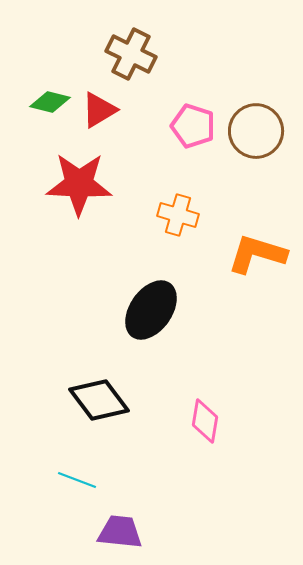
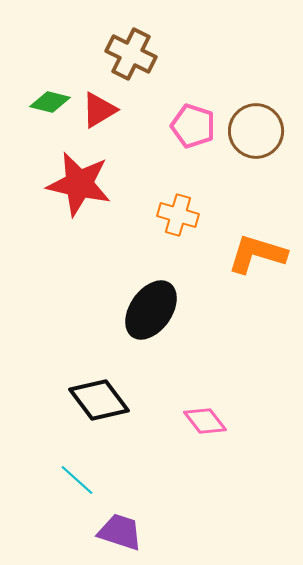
red star: rotated 10 degrees clockwise
pink diamond: rotated 48 degrees counterclockwise
cyan line: rotated 21 degrees clockwise
purple trapezoid: rotated 12 degrees clockwise
